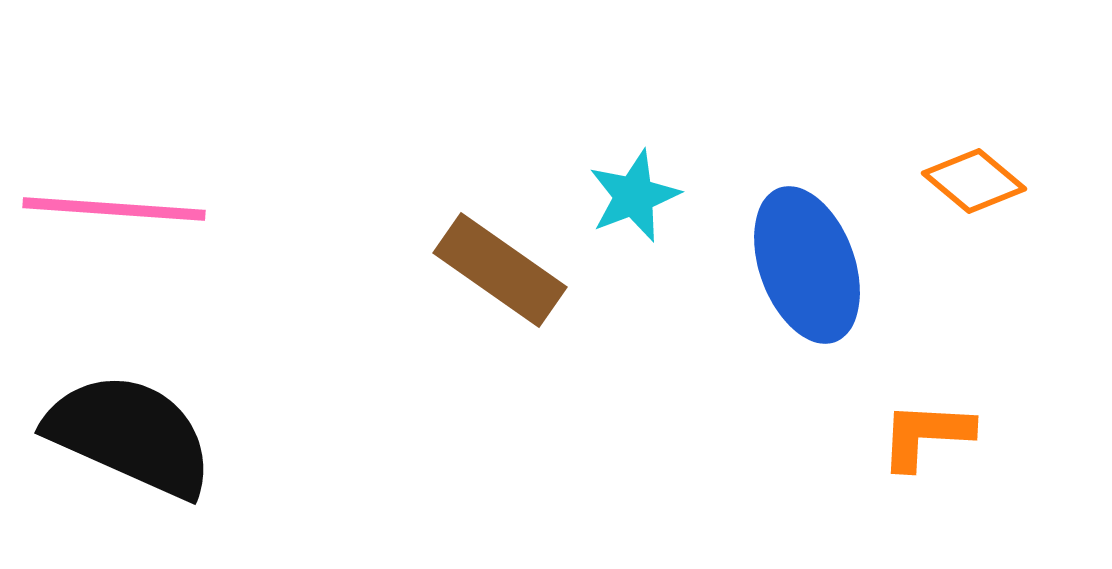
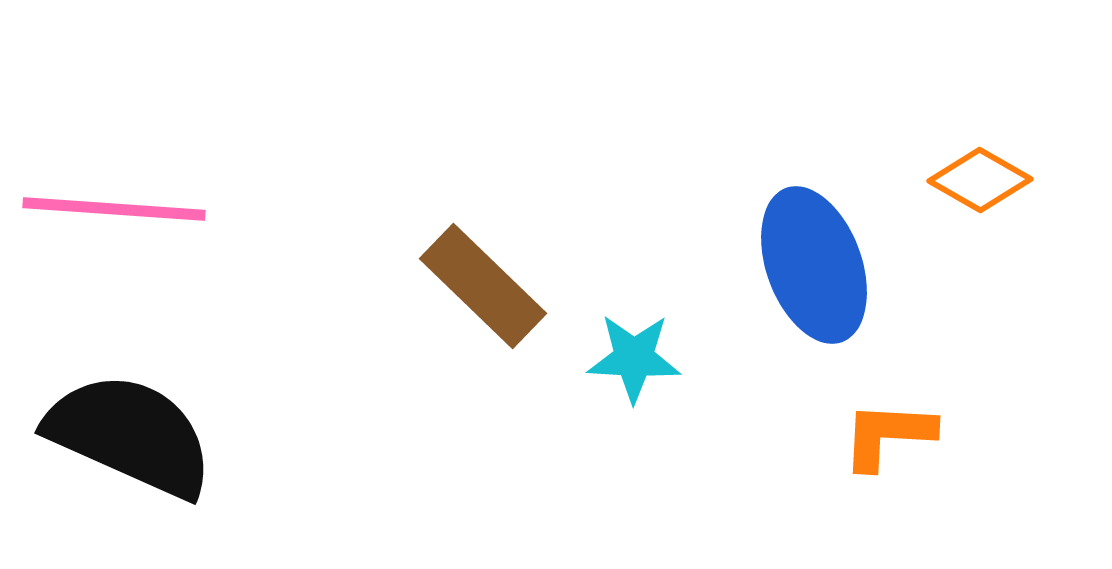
orange diamond: moved 6 px right, 1 px up; rotated 10 degrees counterclockwise
cyan star: moved 162 px down; rotated 24 degrees clockwise
blue ellipse: moved 7 px right
brown rectangle: moved 17 px left, 16 px down; rotated 9 degrees clockwise
orange L-shape: moved 38 px left
